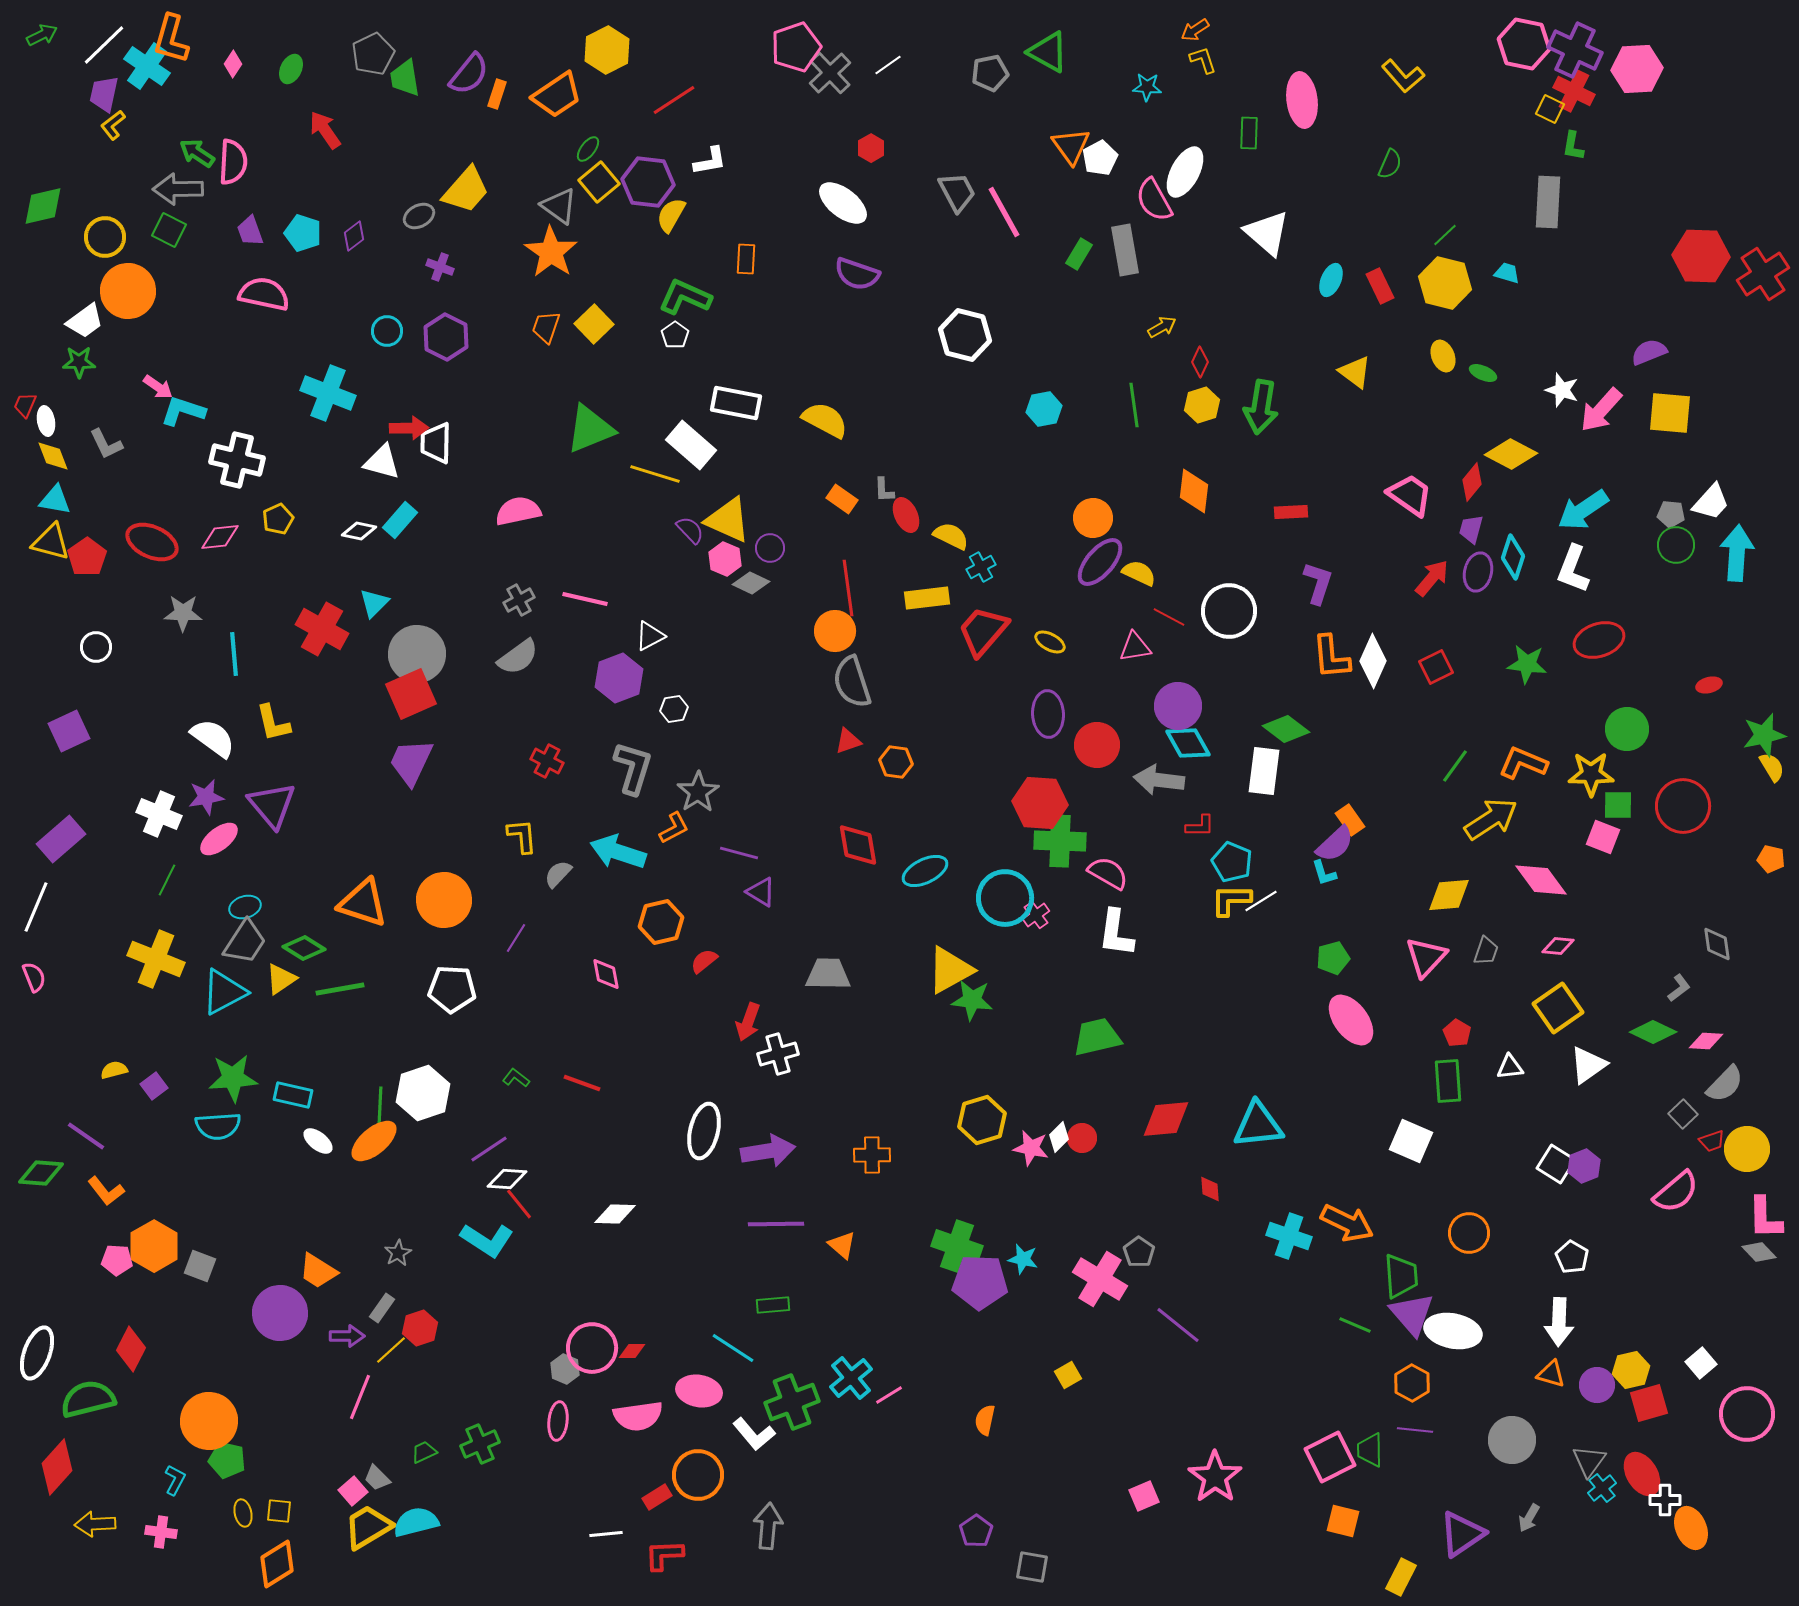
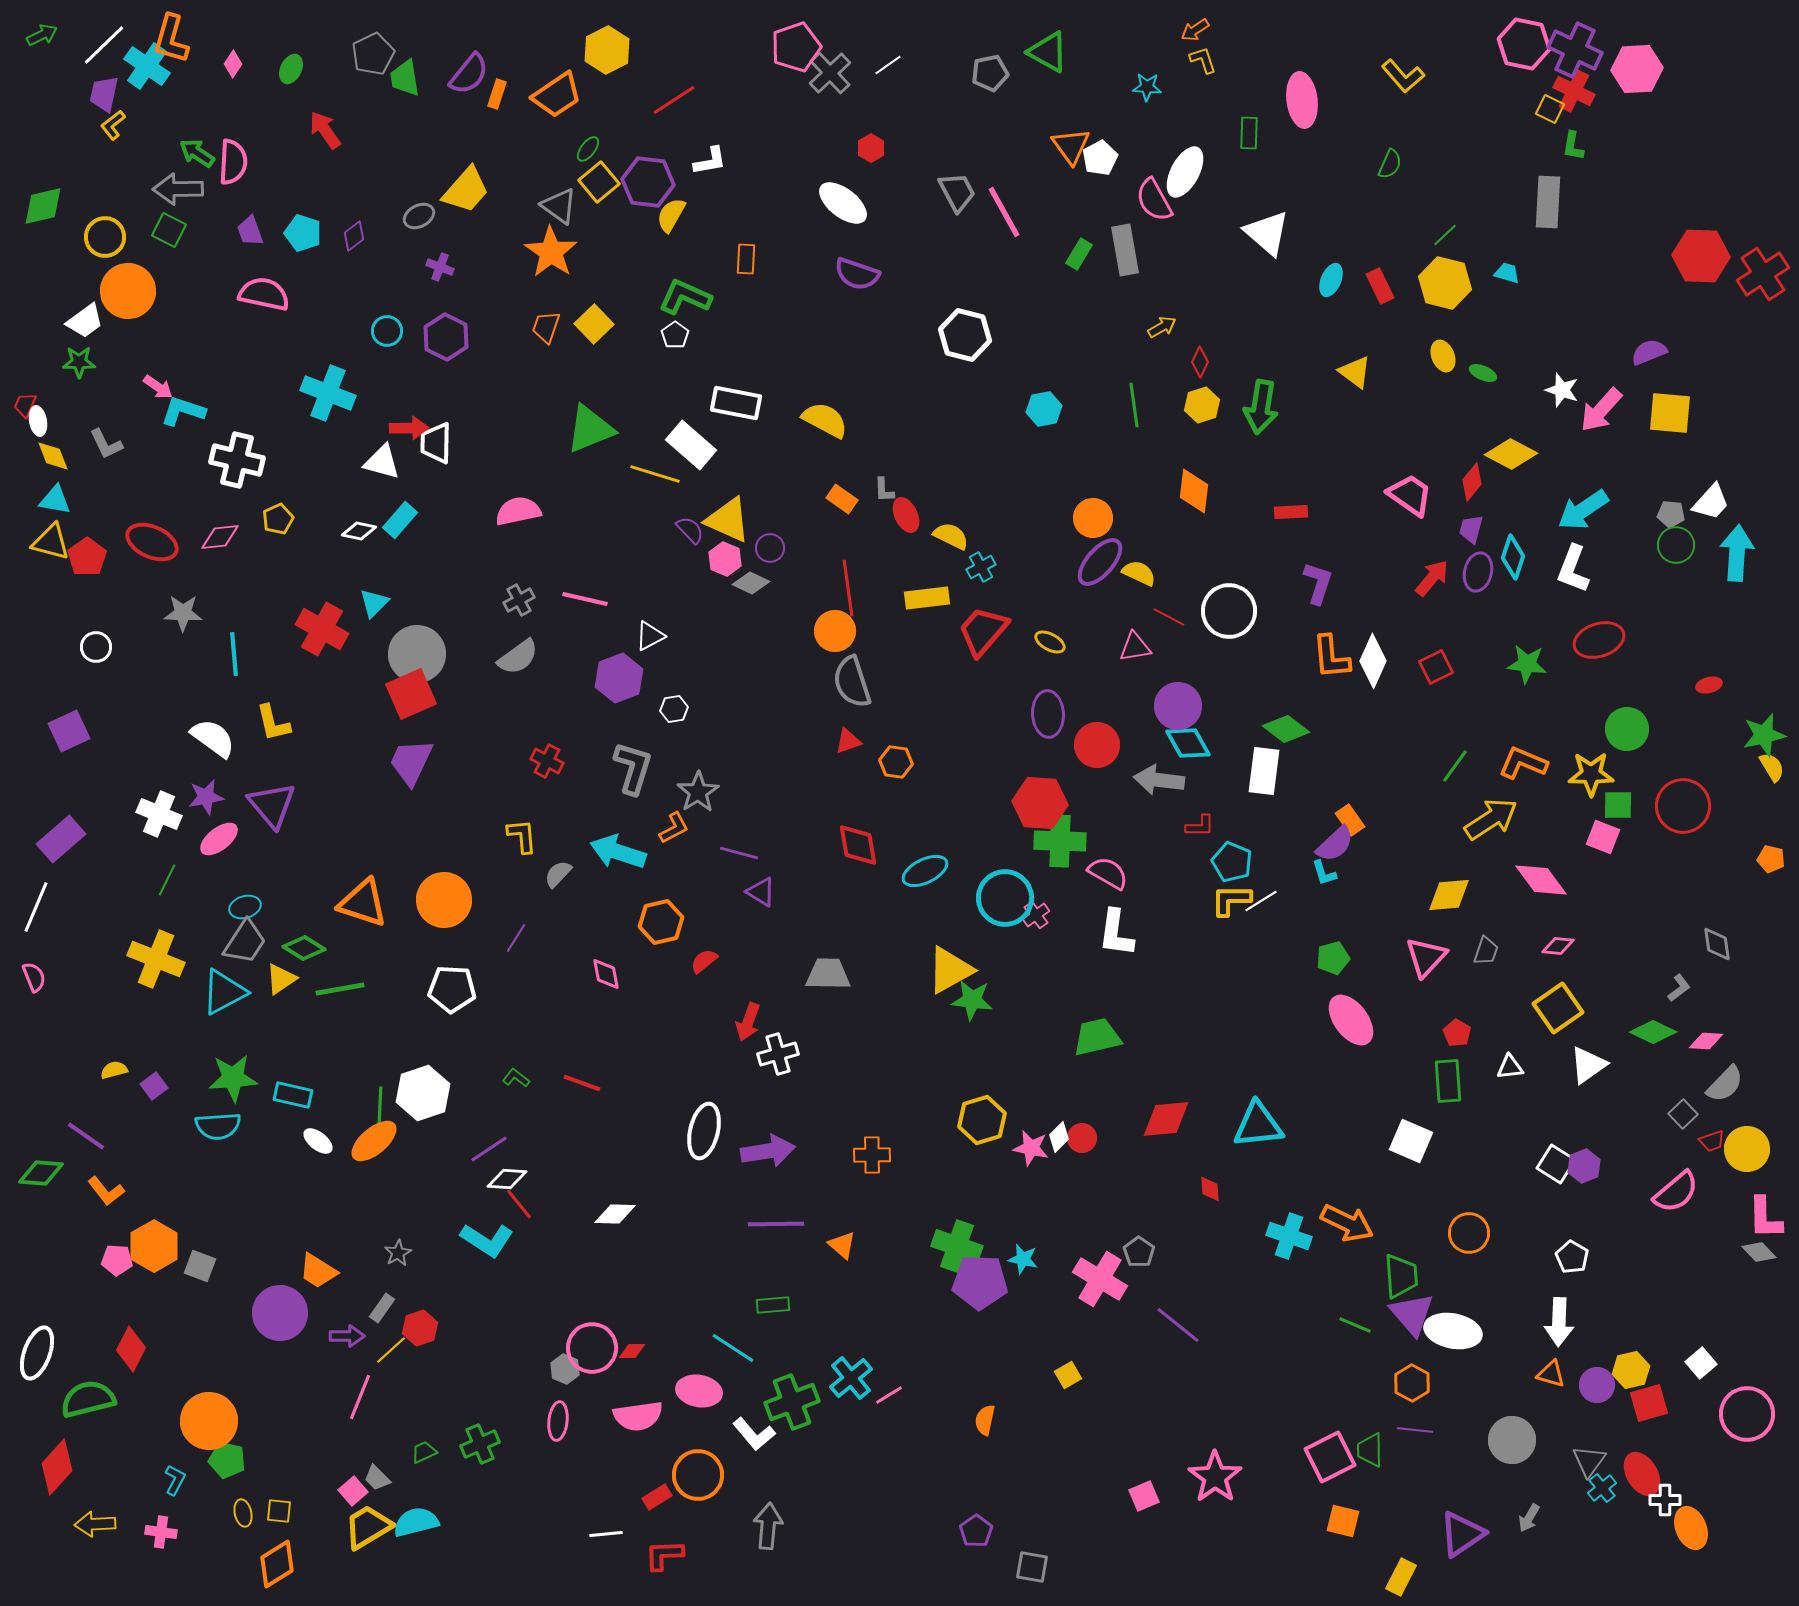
white ellipse at (46, 421): moved 8 px left
